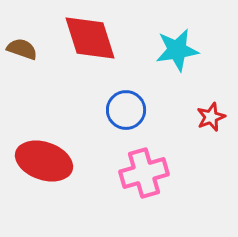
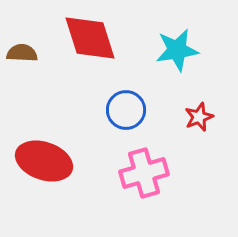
brown semicircle: moved 4 px down; rotated 16 degrees counterclockwise
red star: moved 12 px left
